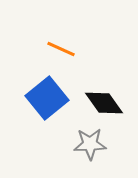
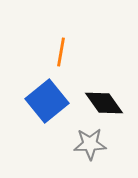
orange line: moved 3 px down; rotated 76 degrees clockwise
blue square: moved 3 px down
